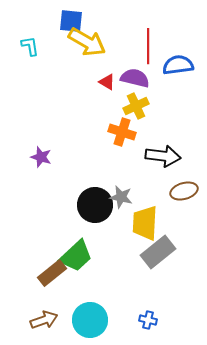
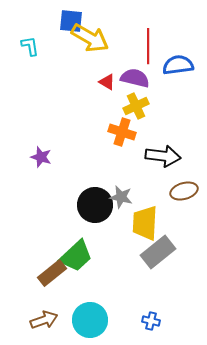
yellow arrow: moved 3 px right, 4 px up
blue cross: moved 3 px right, 1 px down
